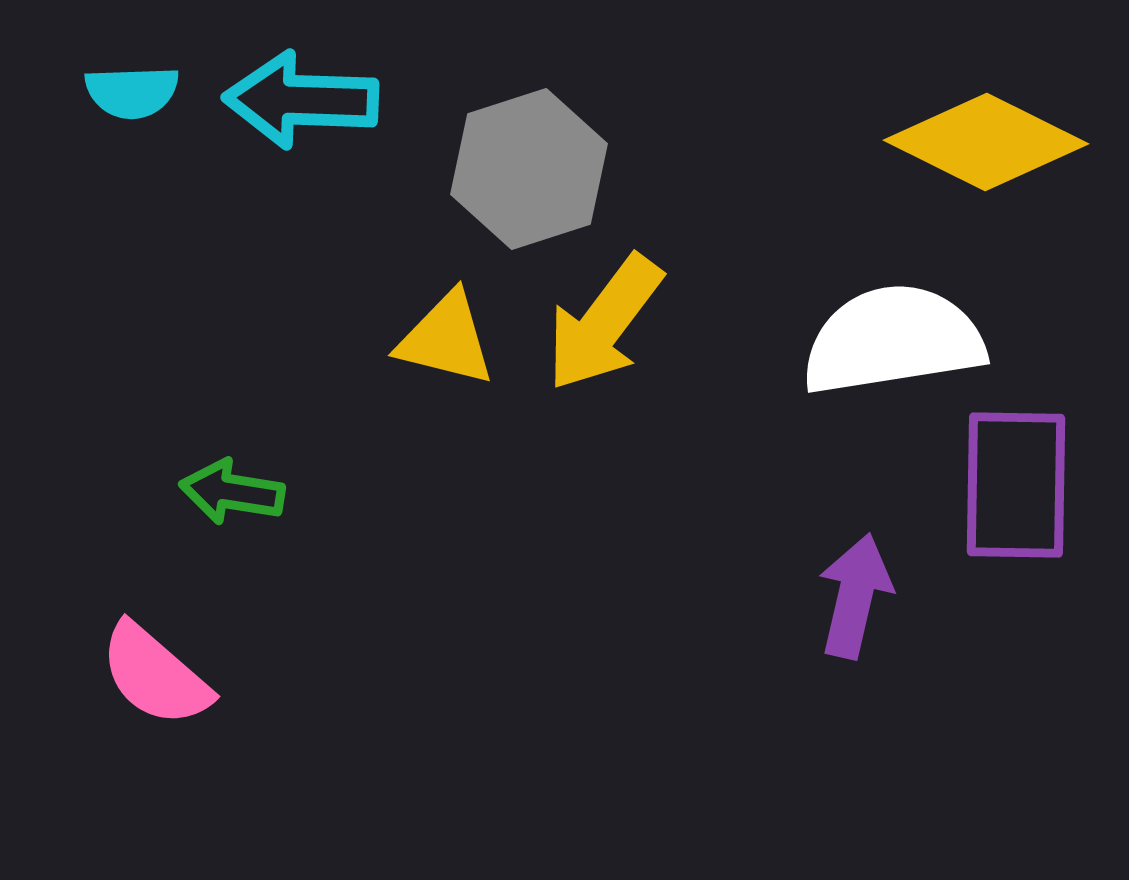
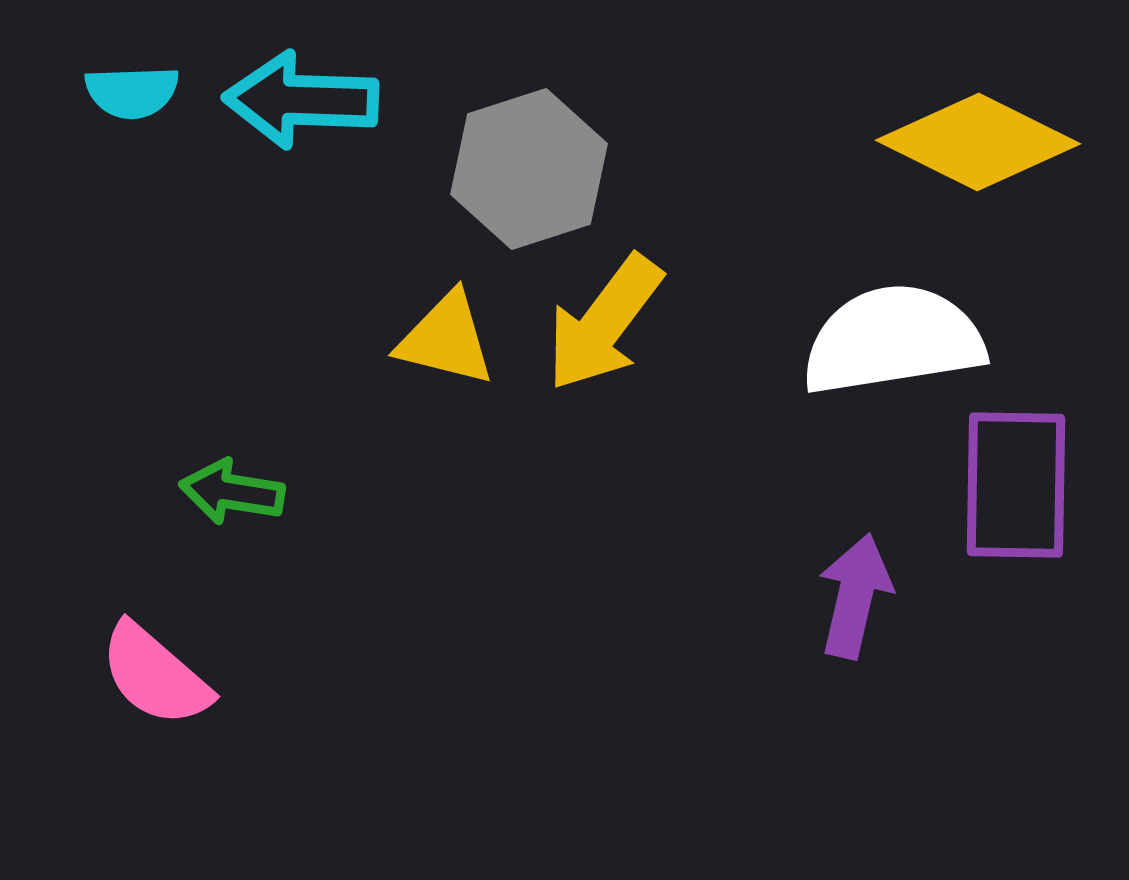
yellow diamond: moved 8 px left
